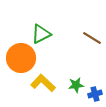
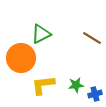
yellow L-shape: moved 2 px down; rotated 50 degrees counterclockwise
